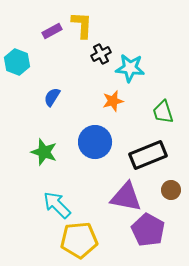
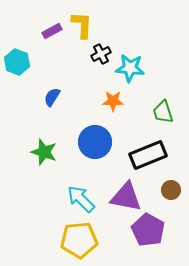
orange star: rotated 15 degrees clockwise
cyan arrow: moved 24 px right, 6 px up
